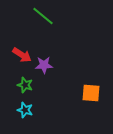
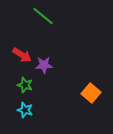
orange square: rotated 36 degrees clockwise
